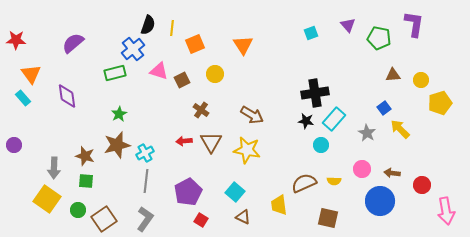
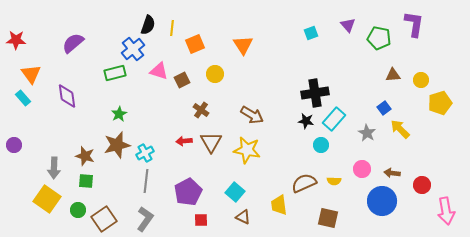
blue circle at (380, 201): moved 2 px right
red square at (201, 220): rotated 32 degrees counterclockwise
